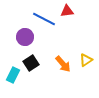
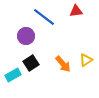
red triangle: moved 9 px right
blue line: moved 2 px up; rotated 10 degrees clockwise
purple circle: moved 1 px right, 1 px up
cyan rectangle: rotated 35 degrees clockwise
